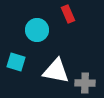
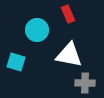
white triangle: moved 13 px right, 16 px up
